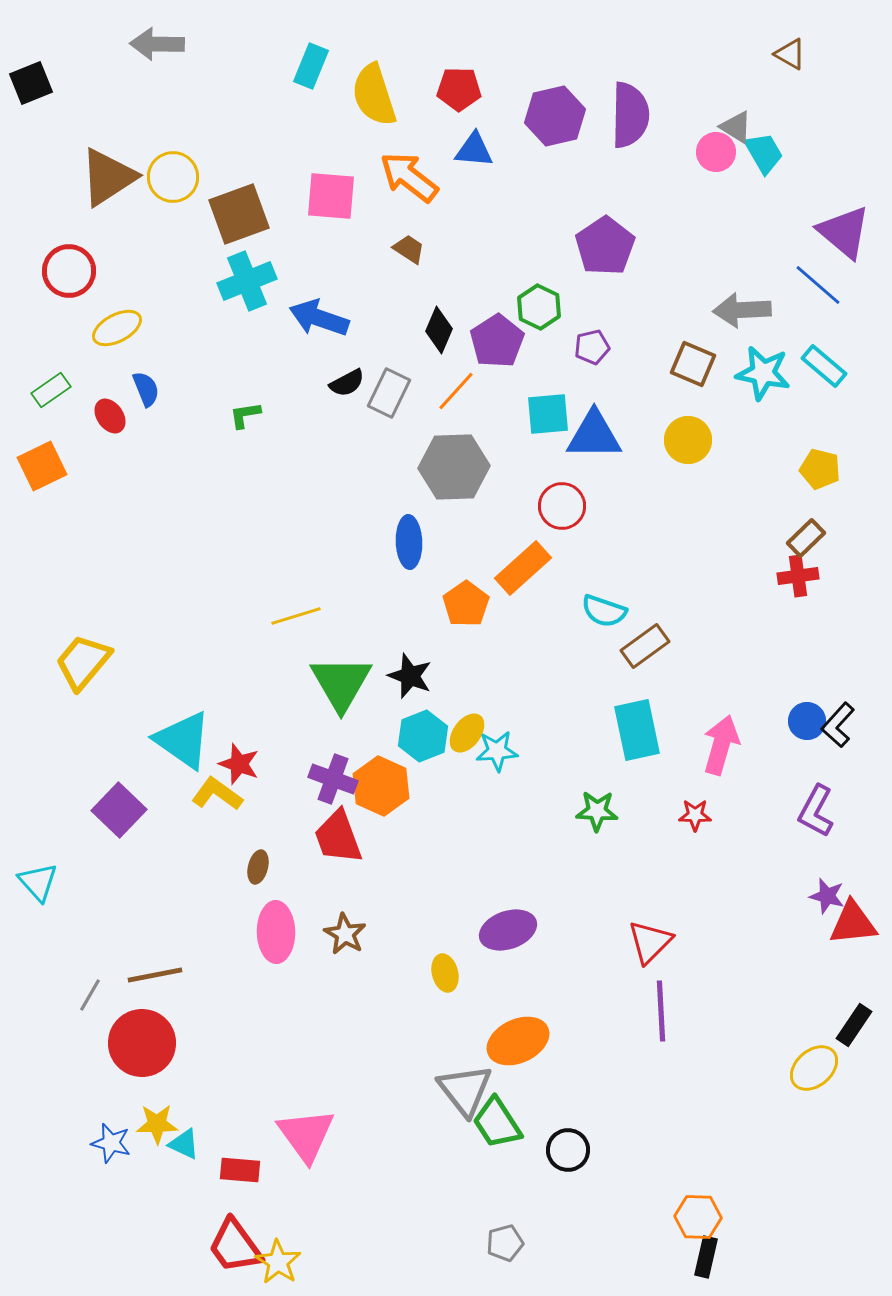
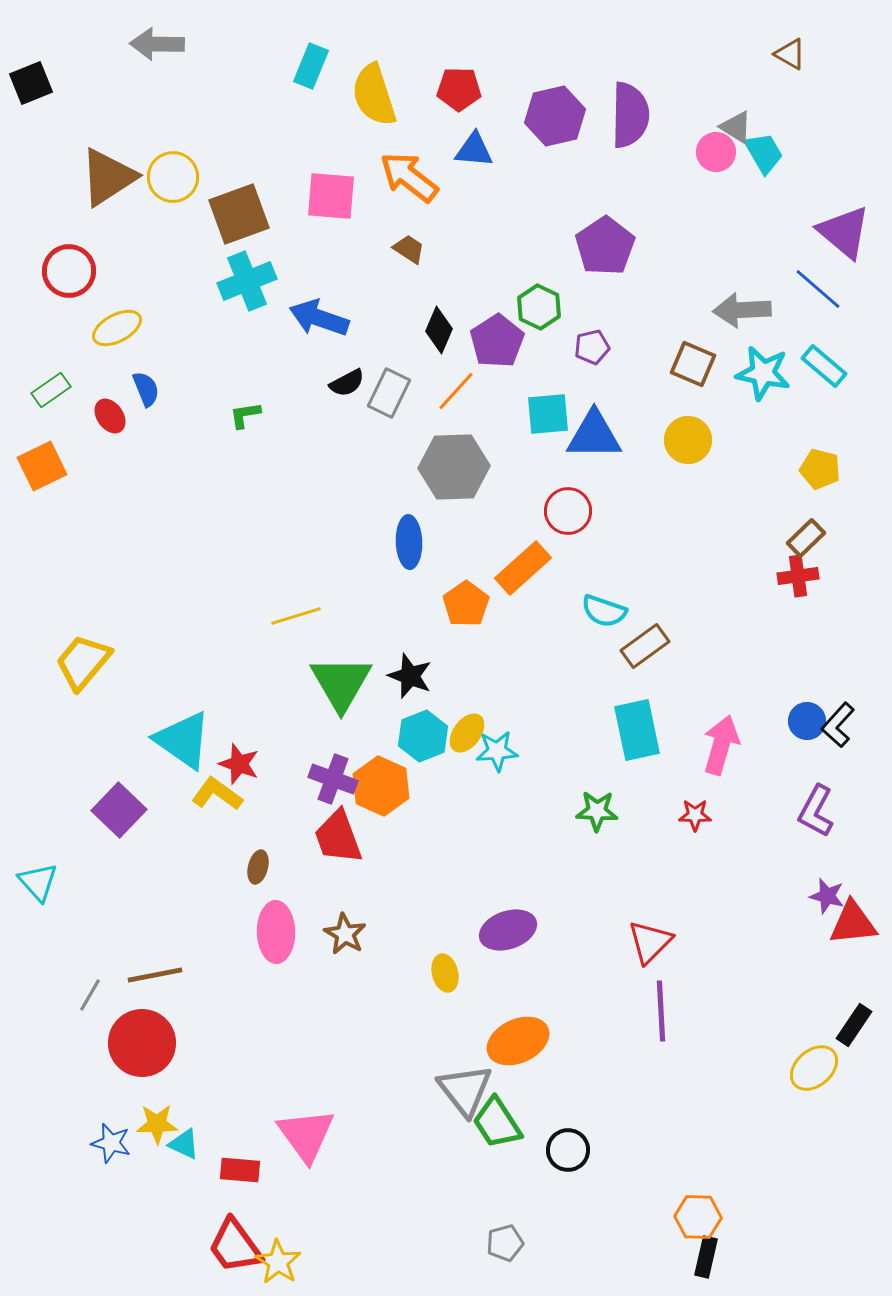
blue line at (818, 285): moved 4 px down
red circle at (562, 506): moved 6 px right, 5 px down
